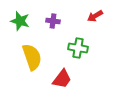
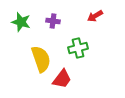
green star: moved 1 px right, 1 px down
green cross: rotated 24 degrees counterclockwise
yellow semicircle: moved 9 px right, 2 px down
